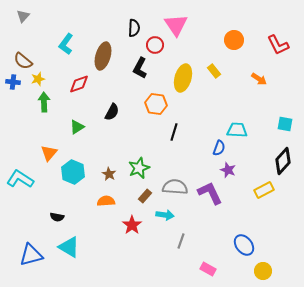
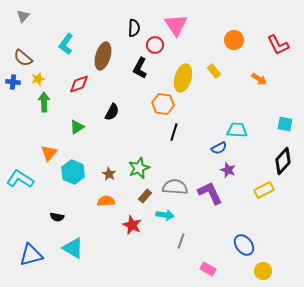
brown semicircle at (23, 61): moved 3 px up
orange hexagon at (156, 104): moved 7 px right
blue semicircle at (219, 148): rotated 42 degrees clockwise
red star at (132, 225): rotated 12 degrees counterclockwise
cyan triangle at (69, 247): moved 4 px right, 1 px down
